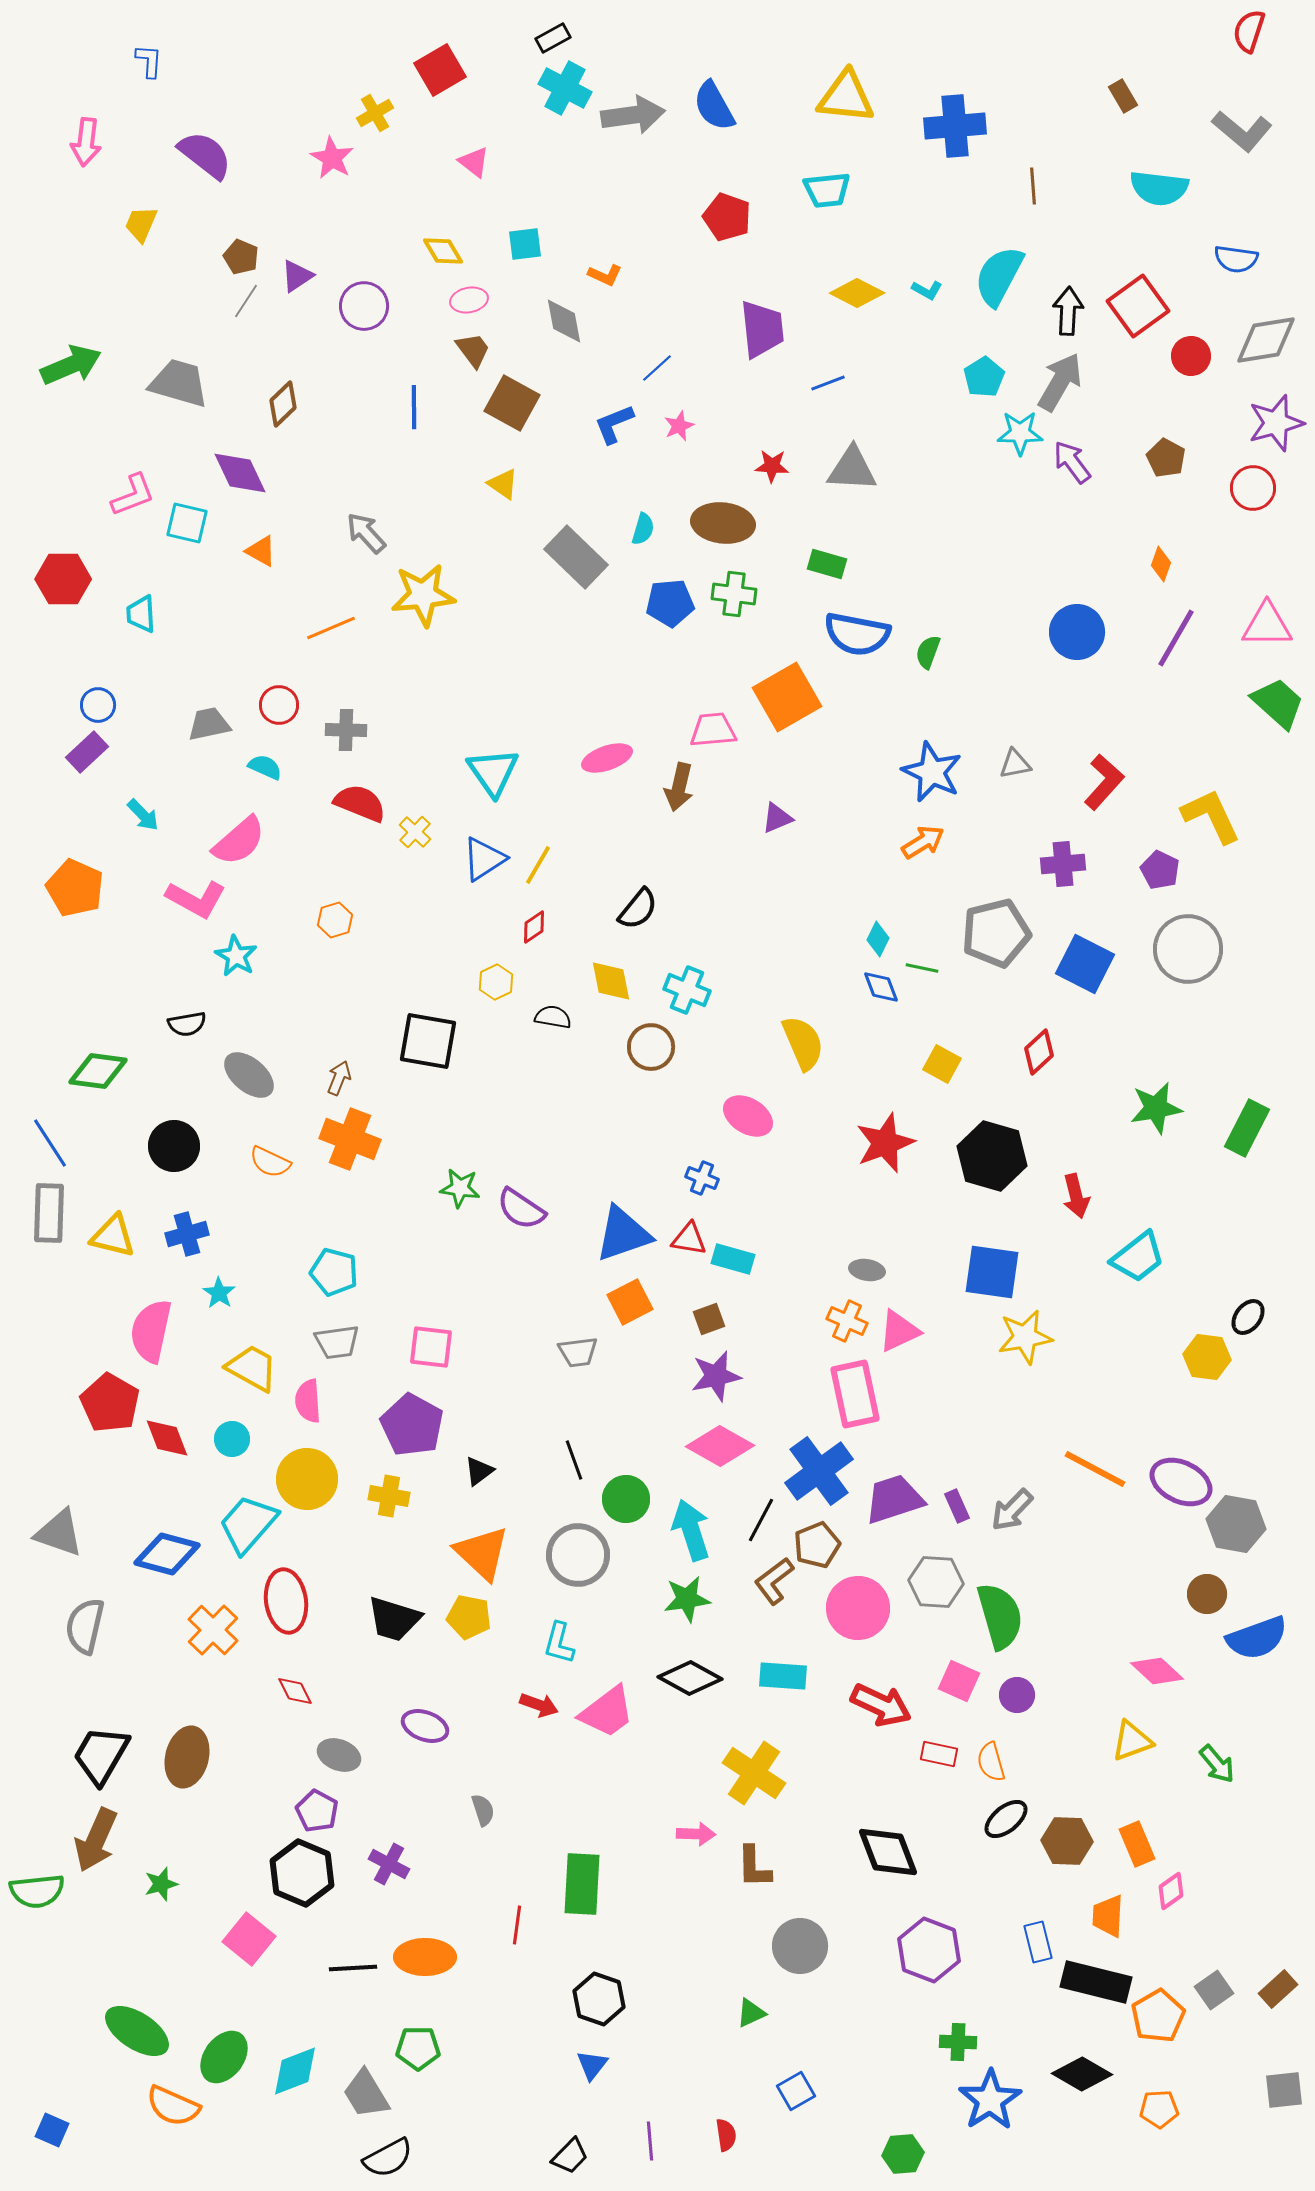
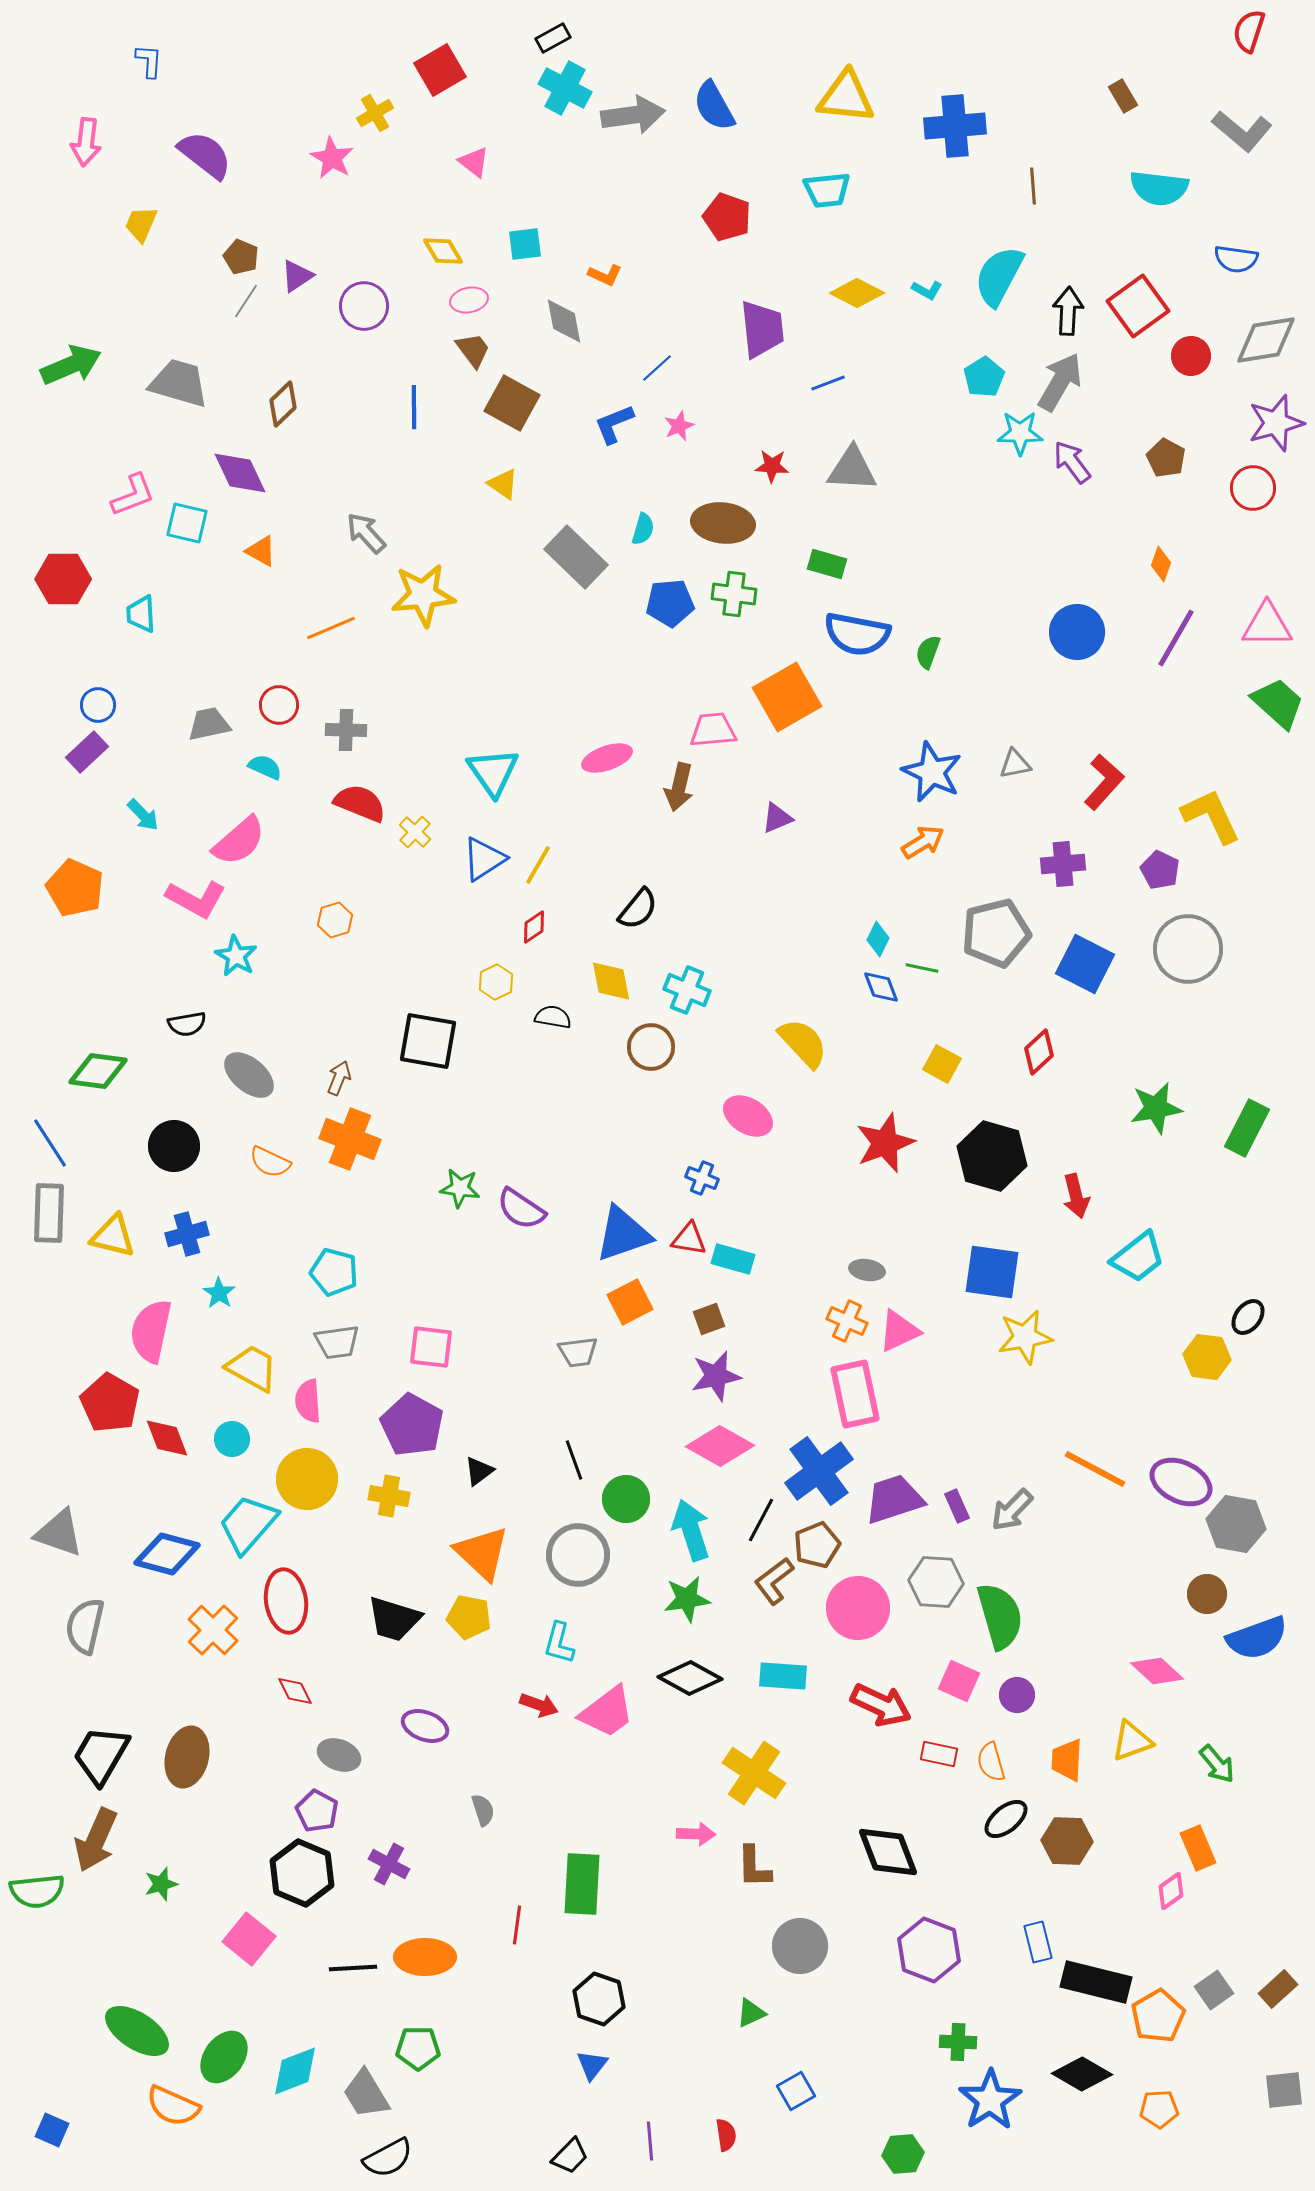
yellow semicircle at (803, 1043): rotated 20 degrees counterclockwise
orange rectangle at (1137, 1844): moved 61 px right, 4 px down
orange trapezoid at (1108, 1916): moved 41 px left, 156 px up
